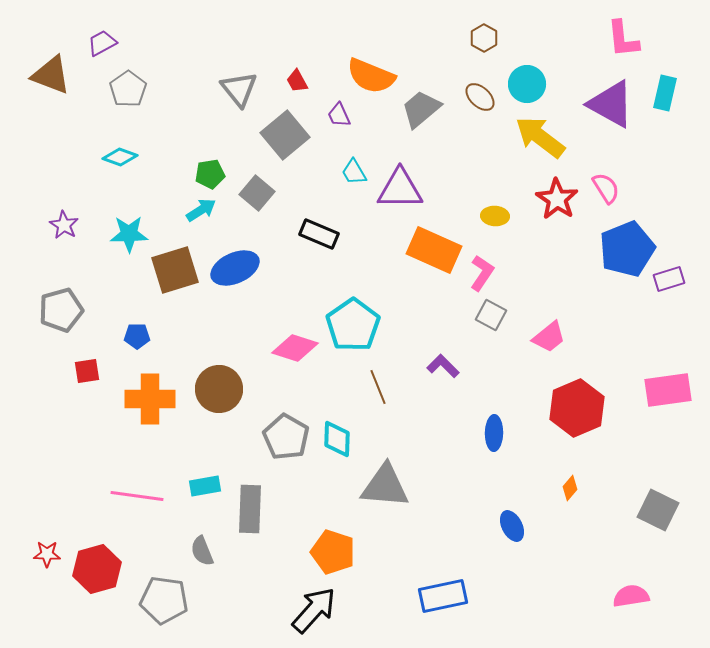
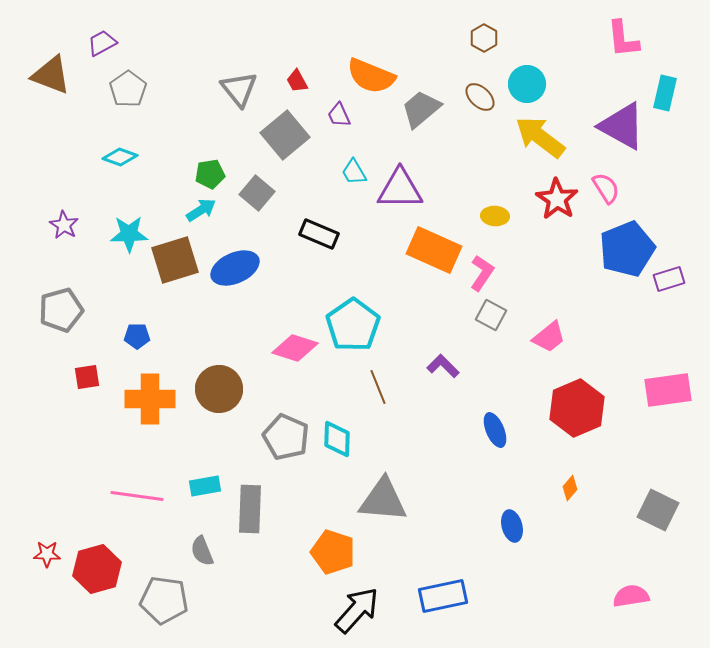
purple triangle at (611, 104): moved 11 px right, 22 px down
brown square at (175, 270): moved 10 px up
red square at (87, 371): moved 6 px down
blue ellipse at (494, 433): moved 1 px right, 3 px up; rotated 24 degrees counterclockwise
gray pentagon at (286, 437): rotated 6 degrees counterclockwise
gray triangle at (385, 486): moved 2 px left, 14 px down
blue ellipse at (512, 526): rotated 12 degrees clockwise
black arrow at (314, 610): moved 43 px right
